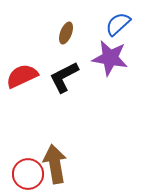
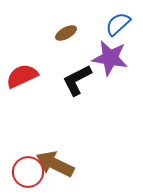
brown ellipse: rotated 40 degrees clockwise
black L-shape: moved 13 px right, 3 px down
brown arrow: rotated 54 degrees counterclockwise
red circle: moved 2 px up
